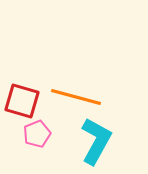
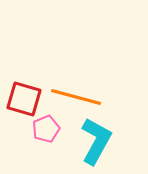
red square: moved 2 px right, 2 px up
pink pentagon: moved 9 px right, 5 px up
